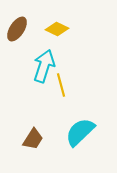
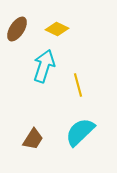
yellow line: moved 17 px right
